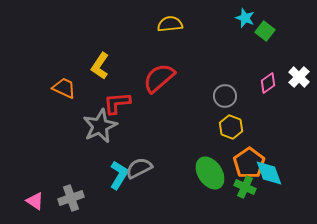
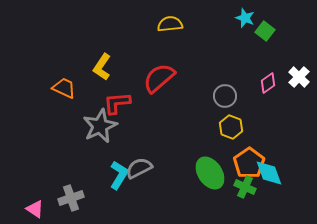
yellow L-shape: moved 2 px right, 1 px down
pink triangle: moved 8 px down
